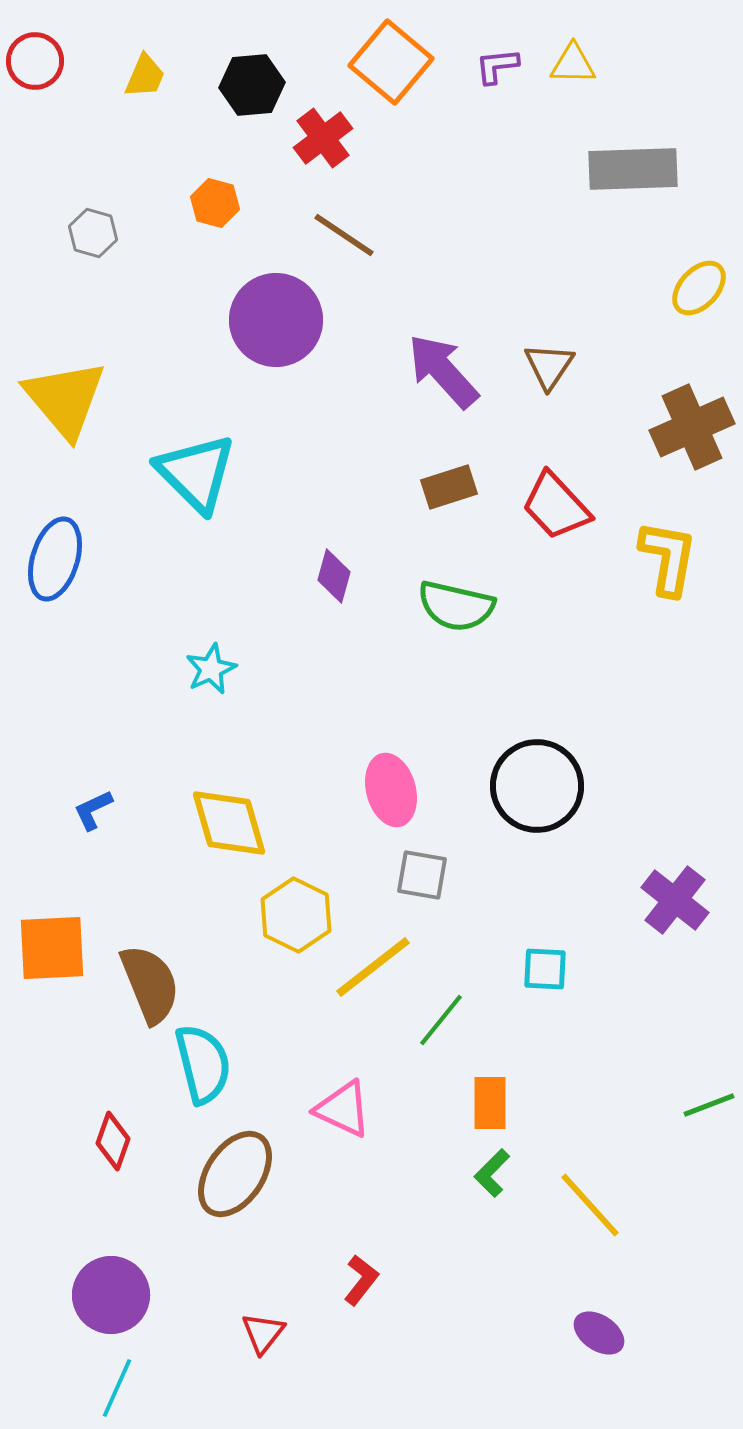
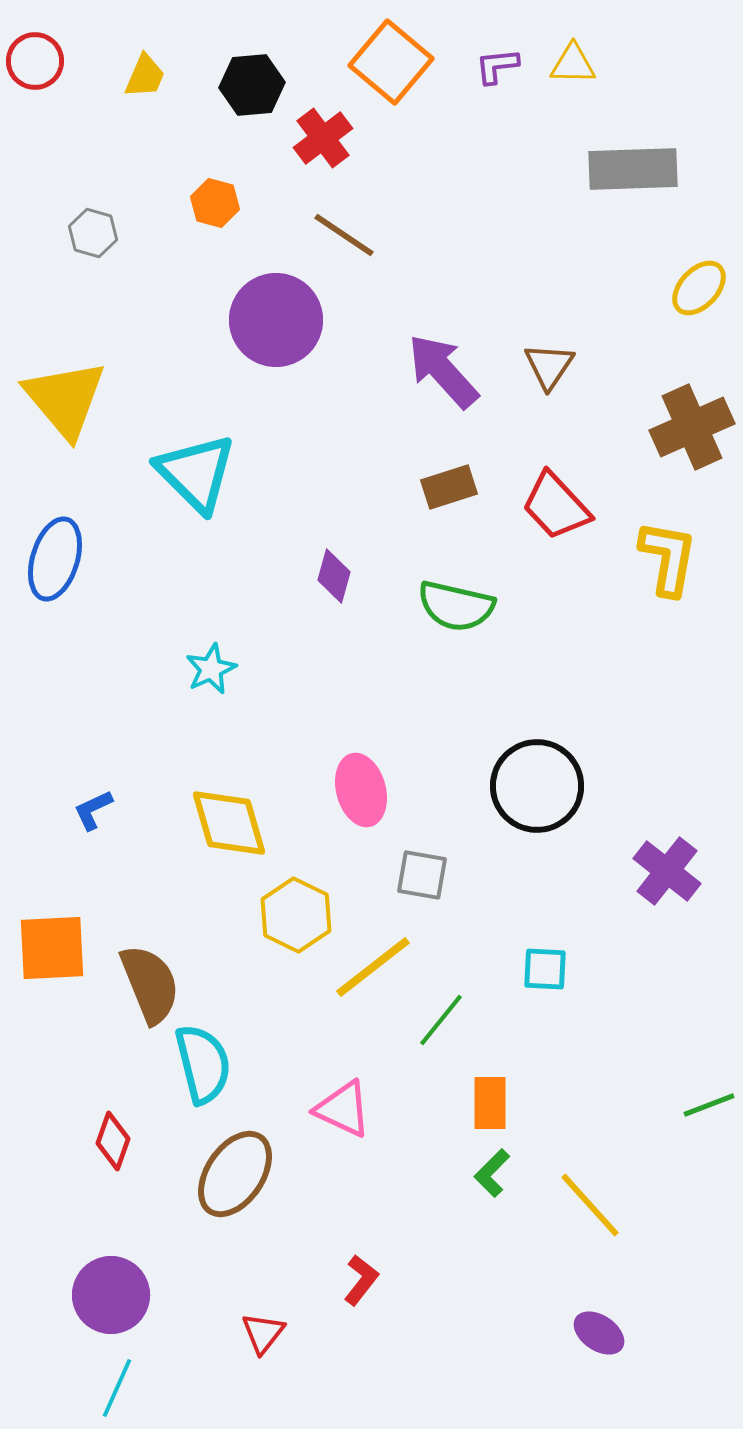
pink ellipse at (391, 790): moved 30 px left
purple cross at (675, 900): moved 8 px left, 29 px up
